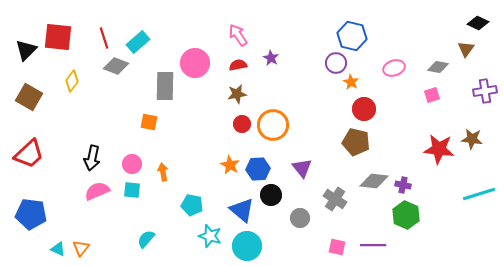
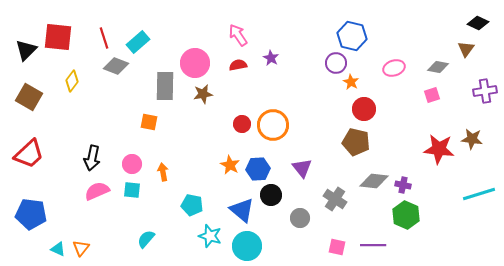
brown star at (237, 94): moved 34 px left
